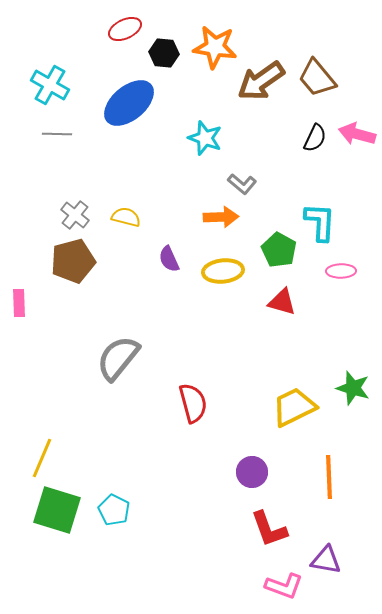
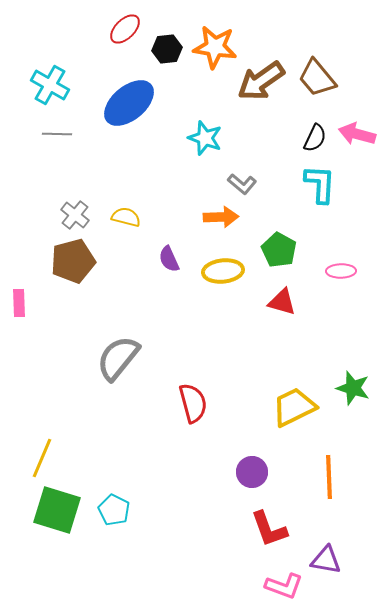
red ellipse: rotated 20 degrees counterclockwise
black hexagon: moved 3 px right, 4 px up; rotated 12 degrees counterclockwise
cyan L-shape: moved 38 px up
